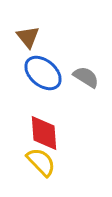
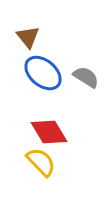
red diamond: moved 5 px right, 1 px up; rotated 27 degrees counterclockwise
